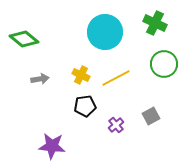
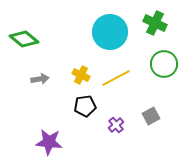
cyan circle: moved 5 px right
purple star: moved 3 px left, 4 px up
